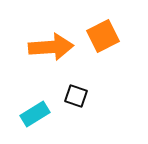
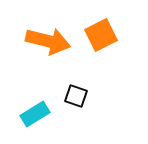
orange square: moved 2 px left, 1 px up
orange arrow: moved 3 px left, 6 px up; rotated 18 degrees clockwise
